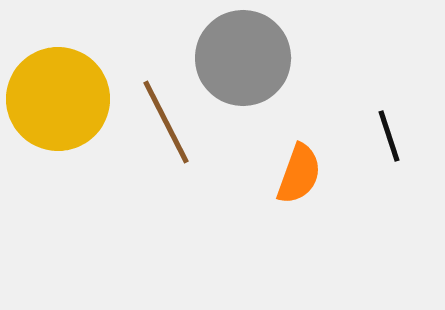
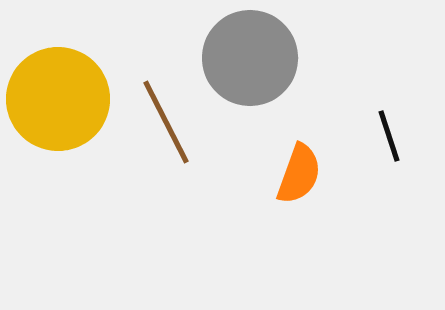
gray circle: moved 7 px right
